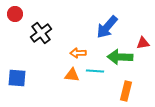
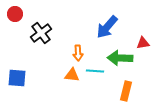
orange arrow: rotated 91 degrees counterclockwise
green arrow: moved 1 px down
